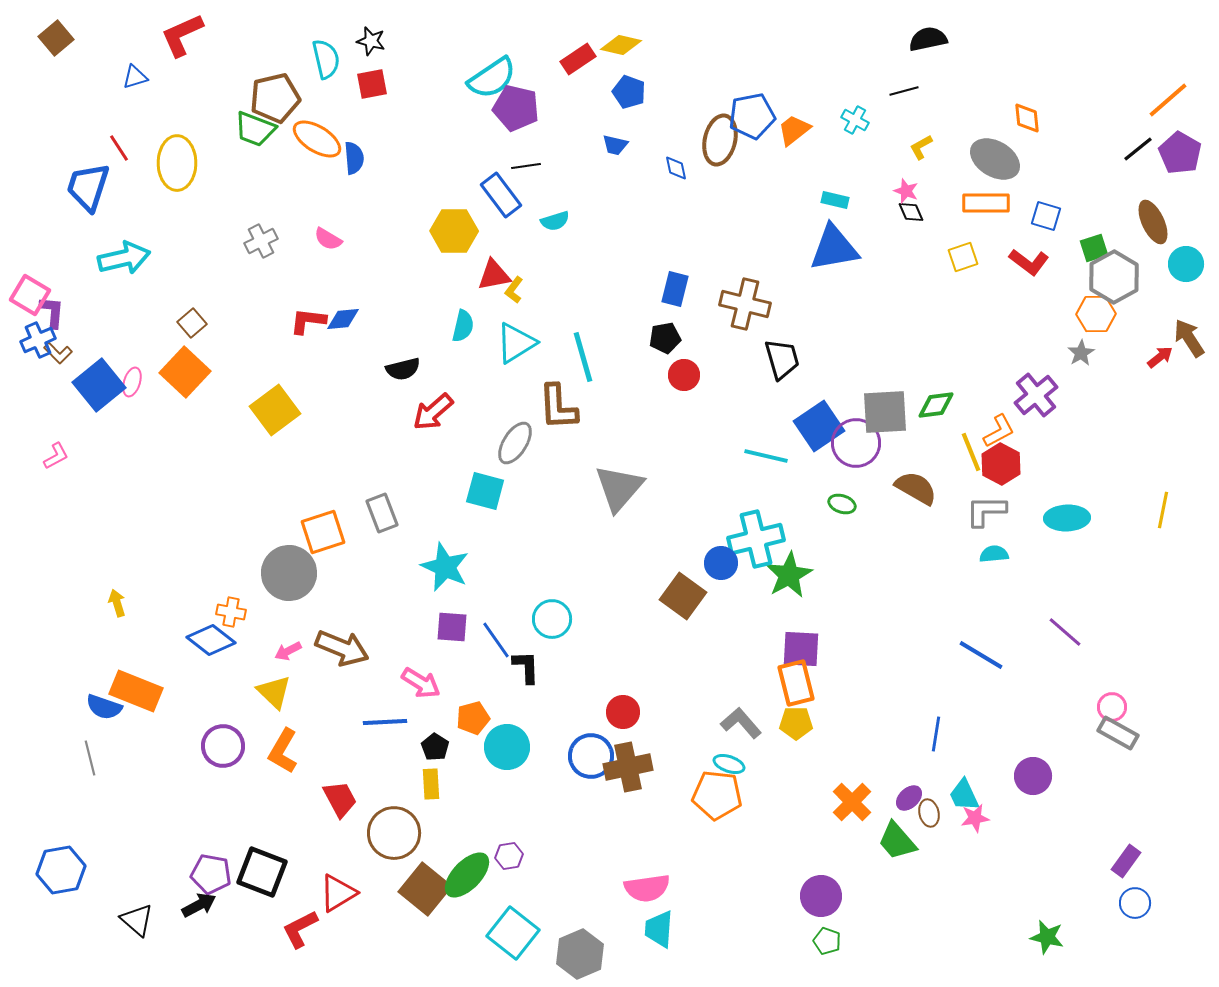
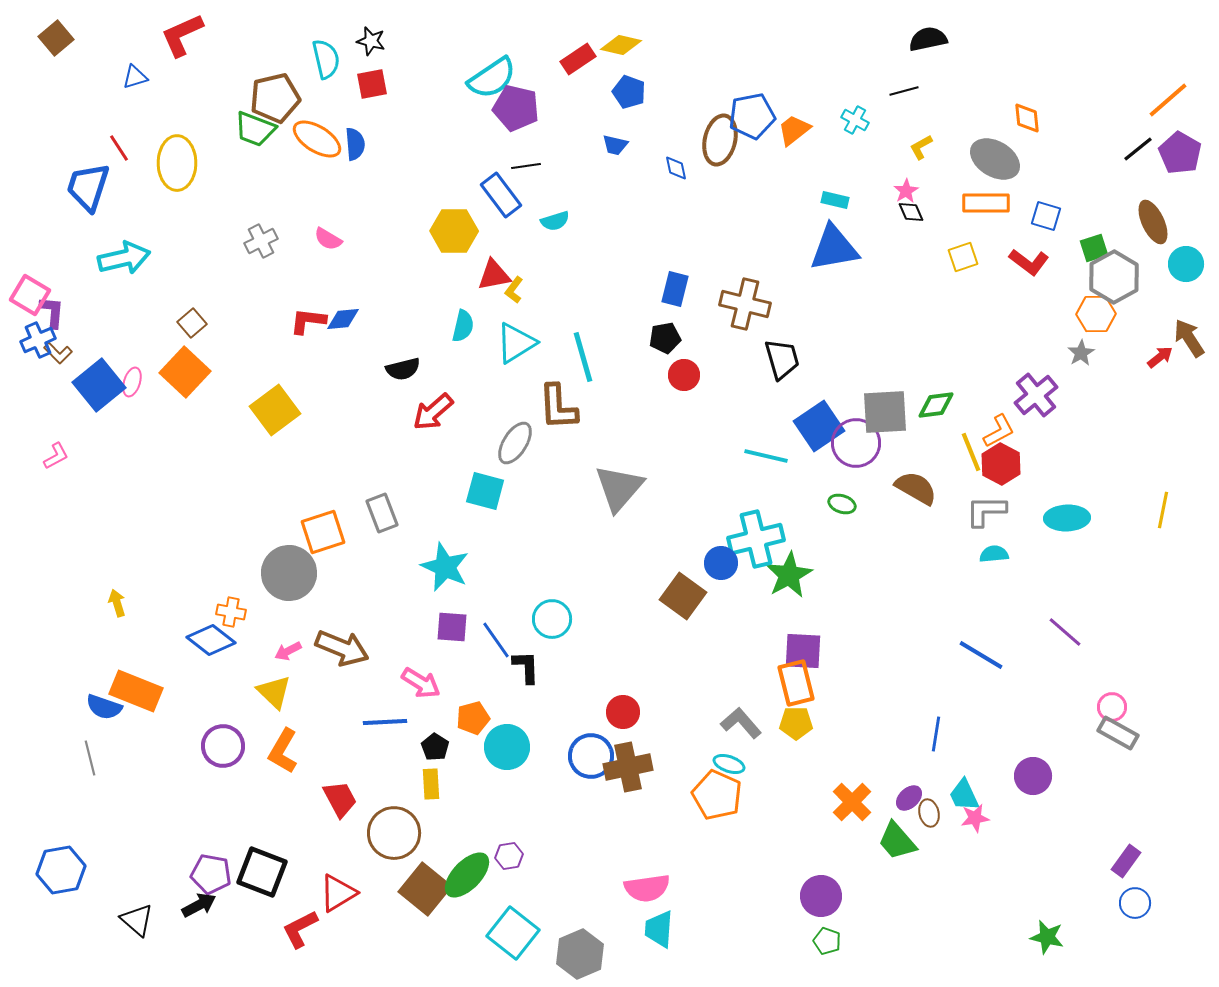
blue semicircle at (354, 158): moved 1 px right, 14 px up
pink star at (906, 191): rotated 20 degrees clockwise
purple square at (801, 649): moved 2 px right, 2 px down
orange pentagon at (717, 795): rotated 18 degrees clockwise
